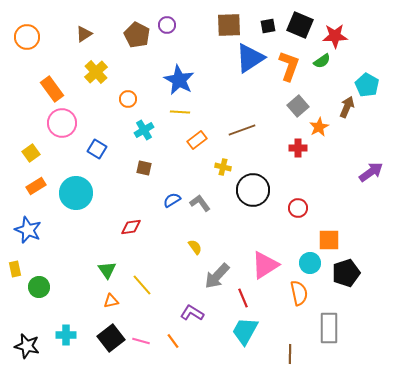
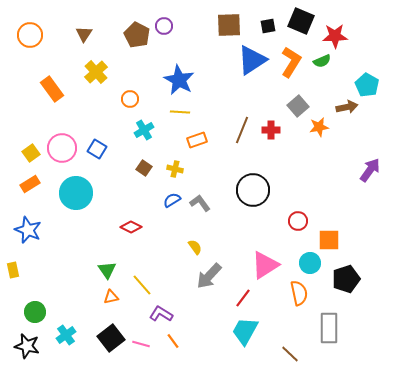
purple circle at (167, 25): moved 3 px left, 1 px down
black square at (300, 25): moved 1 px right, 4 px up
brown triangle at (84, 34): rotated 24 degrees counterclockwise
orange circle at (27, 37): moved 3 px right, 2 px up
blue triangle at (250, 58): moved 2 px right, 2 px down
green semicircle at (322, 61): rotated 12 degrees clockwise
orange L-shape at (289, 66): moved 2 px right, 4 px up; rotated 12 degrees clockwise
orange circle at (128, 99): moved 2 px right
brown arrow at (347, 107): rotated 55 degrees clockwise
pink circle at (62, 123): moved 25 px down
orange star at (319, 127): rotated 18 degrees clockwise
brown line at (242, 130): rotated 48 degrees counterclockwise
orange rectangle at (197, 140): rotated 18 degrees clockwise
red cross at (298, 148): moved 27 px left, 18 px up
yellow cross at (223, 167): moved 48 px left, 2 px down
brown square at (144, 168): rotated 21 degrees clockwise
purple arrow at (371, 172): moved 1 px left, 2 px up; rotated 20 degrees counterclockwise
orange rectangle at (36, 186): moved 6 px left, 2 px up
red circle at (298, 208): moved 13 px down
red diamond at (131, 227): rotated 35 degrees clockwise
yellow rectangle at (15, 269): moved 2 px left, 1 px down
black pentagon at (346, 273): moved 6 px down
gray arrow at (217, 276): moved 8 px left
green circle at (39, 287): moved 4 px left, 25 px down
red line at (243, 298): rotated 60 degrees clockwise
orange triangle at (111, 301): moved 4 px up
purple L-shape at (192, 313): moved 31 px left, 1 px down
cyan cross at (66, 335): rotated 36 degrees counterclockwise
pink line at (141, 341): moved 3 px down
brown line at (290, 354): rotated 48 degrees counterclockwise
